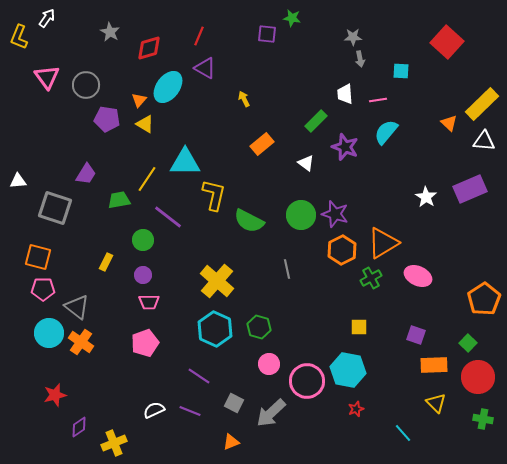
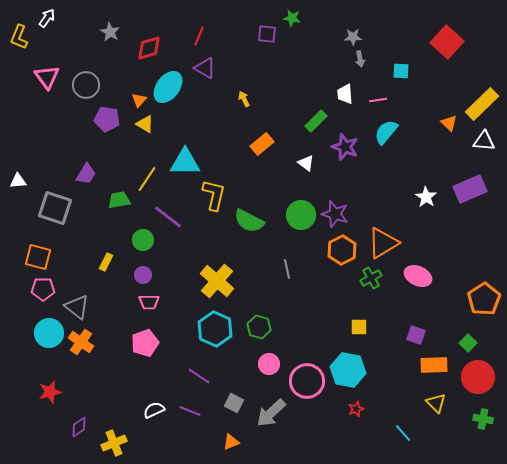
red star at (55, 395): moved 5 px left, 3 px up
